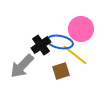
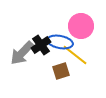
pink circle: moved 3 px up
gray arrow: moved 13 px up
